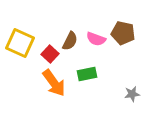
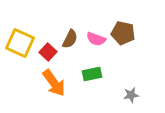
brown semicircle: moved 2 px up
red square: moved 2 px left, 2 px up
green rectangle: moved 5 px right
gray star: moved 1 px left, 1 px down
